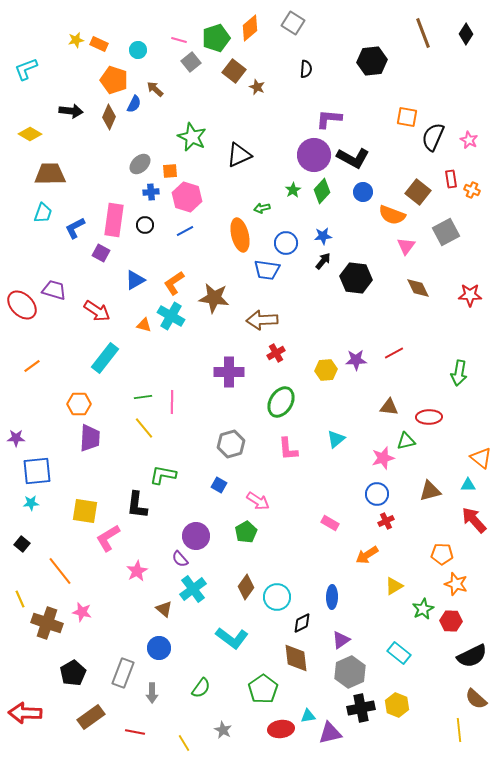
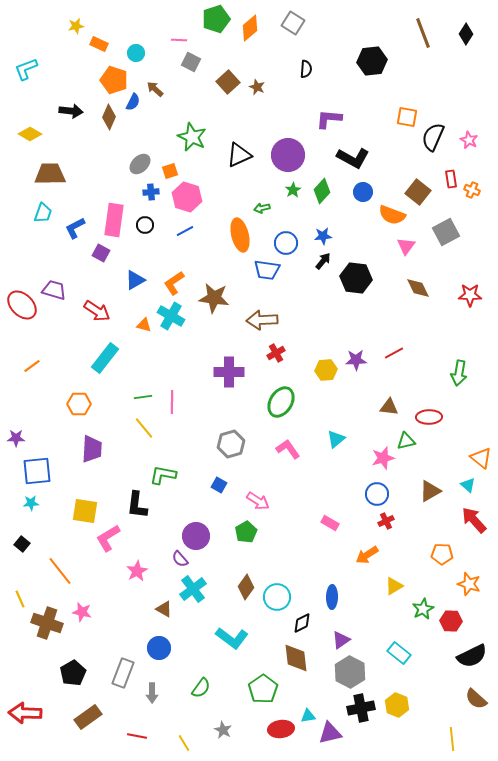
green pentagon at (216, 38): moved 19 px up
yellow star at (76, 40): moved 14 px up
pink line at (179, 40): rotated 14 degrees counterclockwise
cyan circle at (138, 50): moved 2 px left, 3 px down
gray square at (191, 62): rotated 24 degrees counterclockwise
brown square at (234, 71): moved 6 px left, 11 px down; rotated 10 degrees clockwise
blue semicircle at (134, 104): moved 1 px left, 2 px up
purple circle at (314, 155): moved 26 px left
orange square at (170, 171): rotated 14 degrees counterclockwise
purple trapezoid at (90, 438): moved 2 px right, 11 px down
pink L-shape at (288, 449): rotated 150 degrees clockwise
cyan triangle at (468, 485): rotated 42 degrees clockwise
brown triangle at (430, 491): rotated 15 degrees counterclockwise
orange star at (456, 584): moved 13 px right
brown triangle at (164, 609): rotated 12 degrees counterclockwise
gray hexagon at (350, 672): rotated 8 degrees counterclockwise
brown rectangle at (91, 717): moved 3 px left
yellow line at (459, 730): moved 7 px left, 9 px down
red line at (135, 732): moved 2 px right, 4 px down
